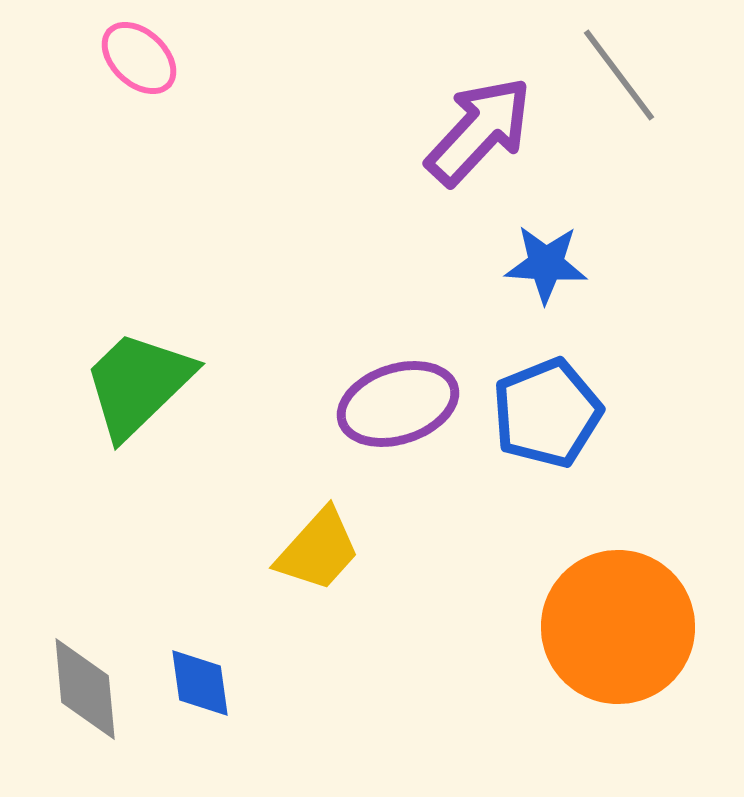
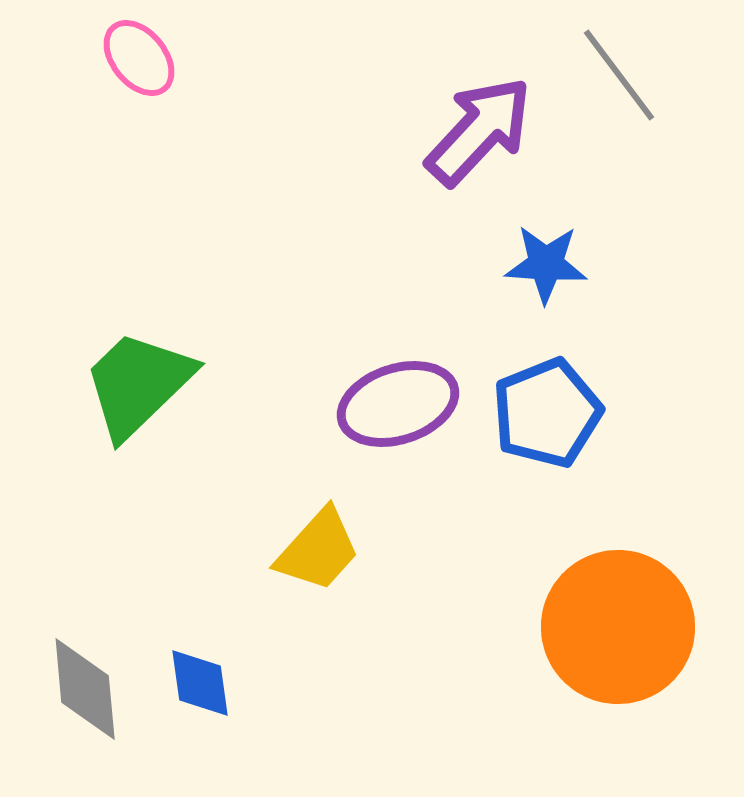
pink ellipse: rotated 8 degrees clockwise
